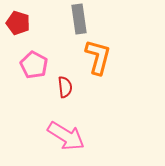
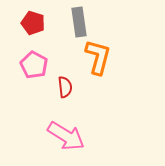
gray rectangle: moved 3 px down
red pentagon: moved 15 px right
